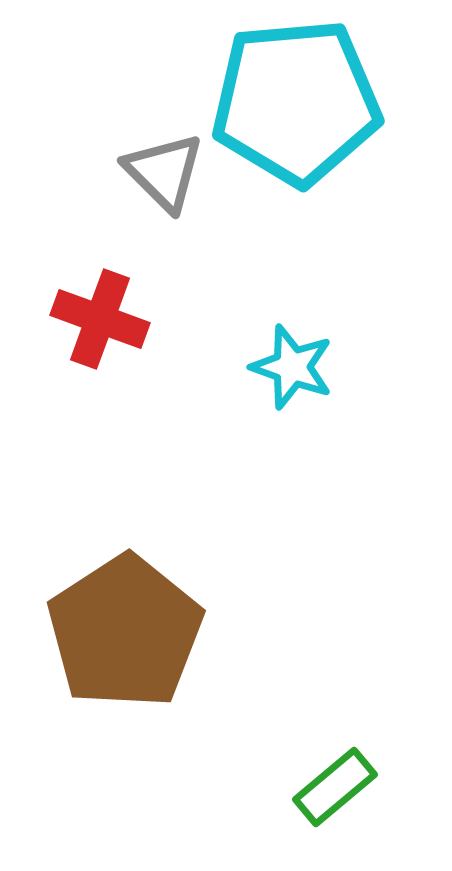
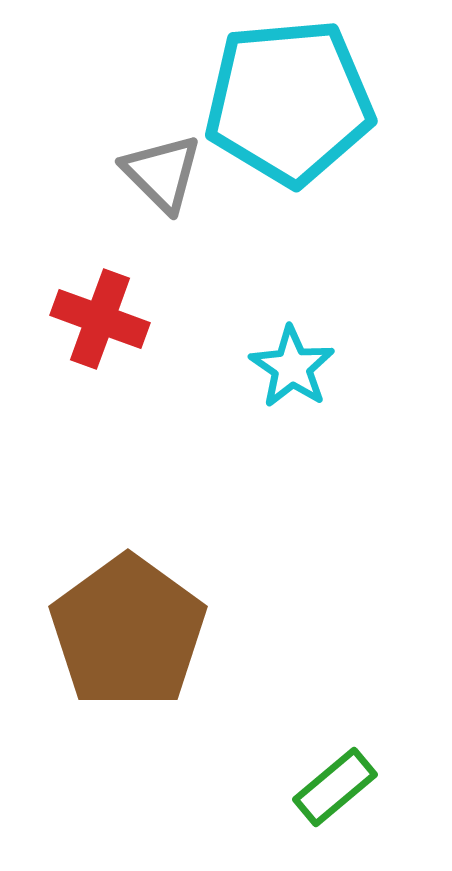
cyan pentagon: moved 7 px left
gray triangle: moved 2 px left, 1 px down
cyan star: rotated 14 degrees clockwise
brown pentagon: moved 3 px right; rotated 3 degrees counterclockwise
